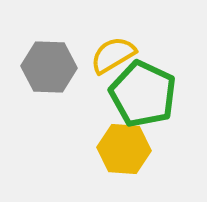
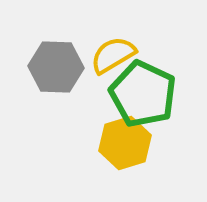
gray hexagon: moved 7 px right
yellow hexagon: moved 1 px right, 6 px up; rotated 21 degrees counterclockwise
